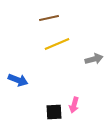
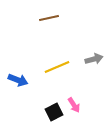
yellow line: moved 23 px down
pink arrow: rotated 49 degrees counterclockwise
black square: rotated 24 degrees counterclockwise
